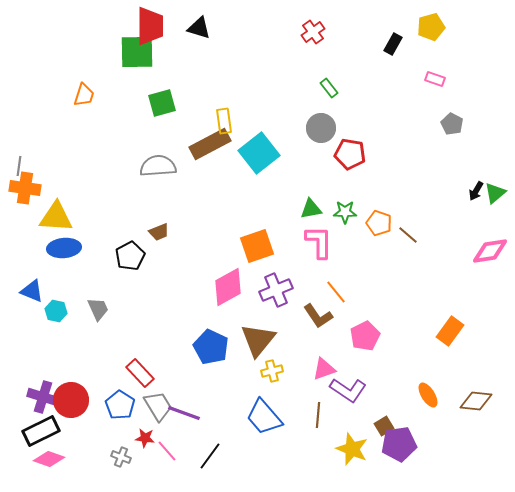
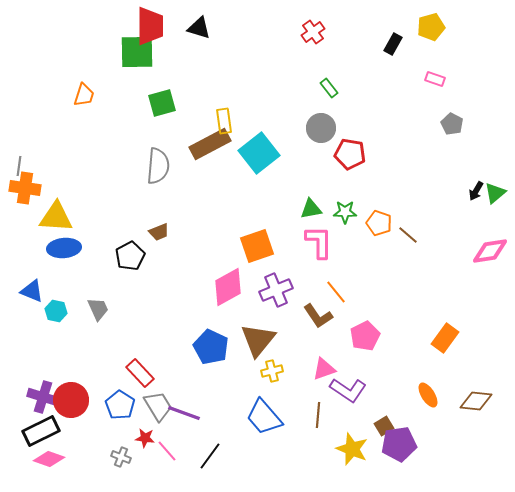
gray semicircle at (158, 166): rotated 99 degrees clockwise
orange rectangle at (450, 331): moved 5 px left, 7 px down
